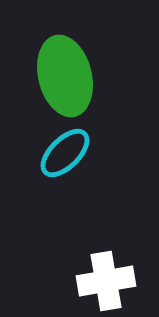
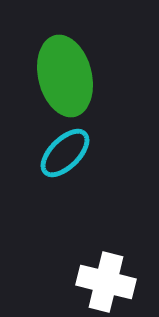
white cross: moved 1 px down; rotated 24 degrees clockwise
